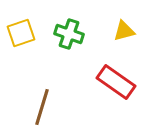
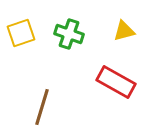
red rectangle: rotated 6 degrees counterclockwise
